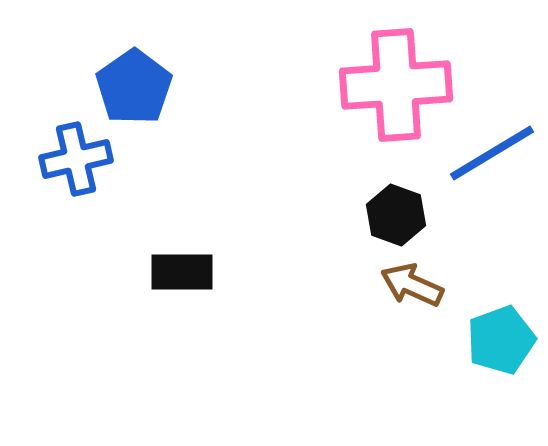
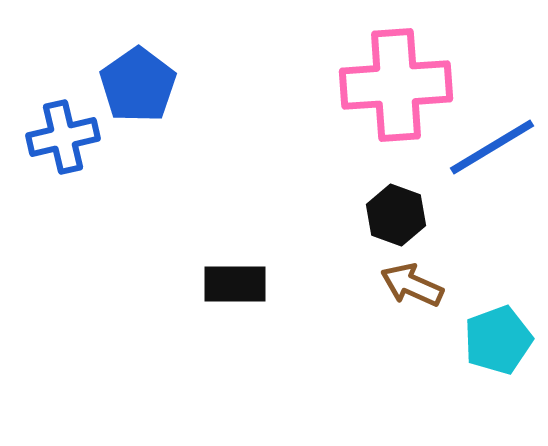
blue pentagon: moved 4 px right, 2 px up
blue line: moved 6 px up
blue cross: moved 13 px left, 22 px up
black rectangle: moved 53 px right, 12 px down
cyan pentagon: moved 3 px left
